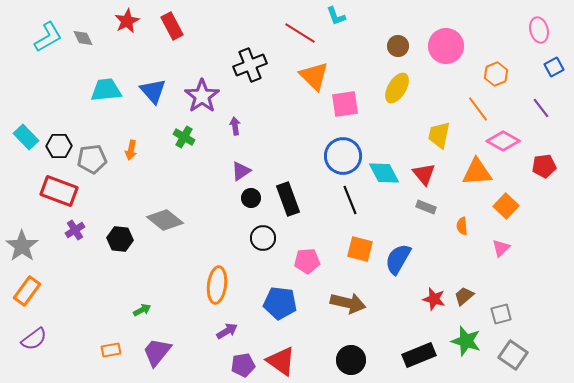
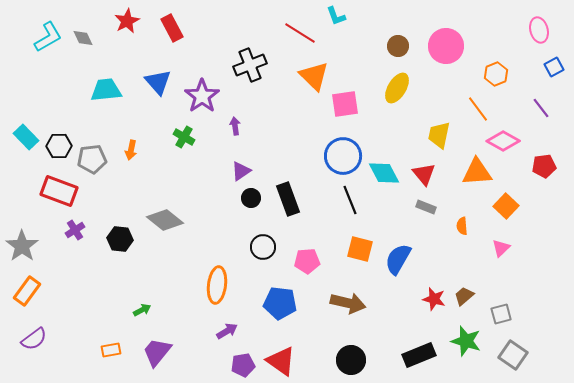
red rectangle at (172, 26): moved 2 px down
blue triangle at (153, 91): moved 5 px right, 9 px up
black circle at (263, 238): moved 9 px down
